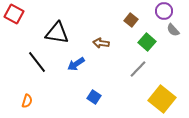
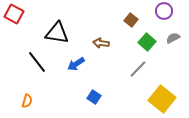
gray semicircle: moved 8 px down; rotated 104 degrees clockwise
